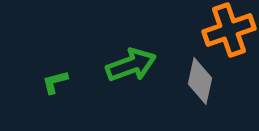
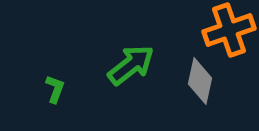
green arrow: rotated 18 degrees counterclockwise
green L-shape: moved 7 px down; rotated 124 degrees clockwise
